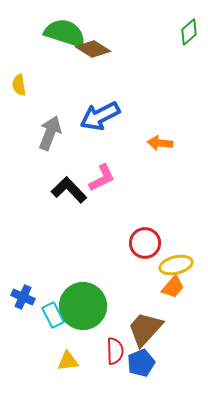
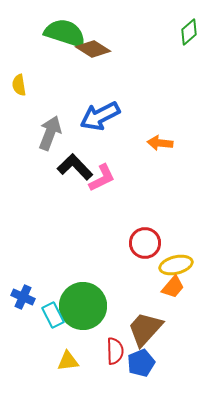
black L-shape: moved 6 px right, 23 px up
